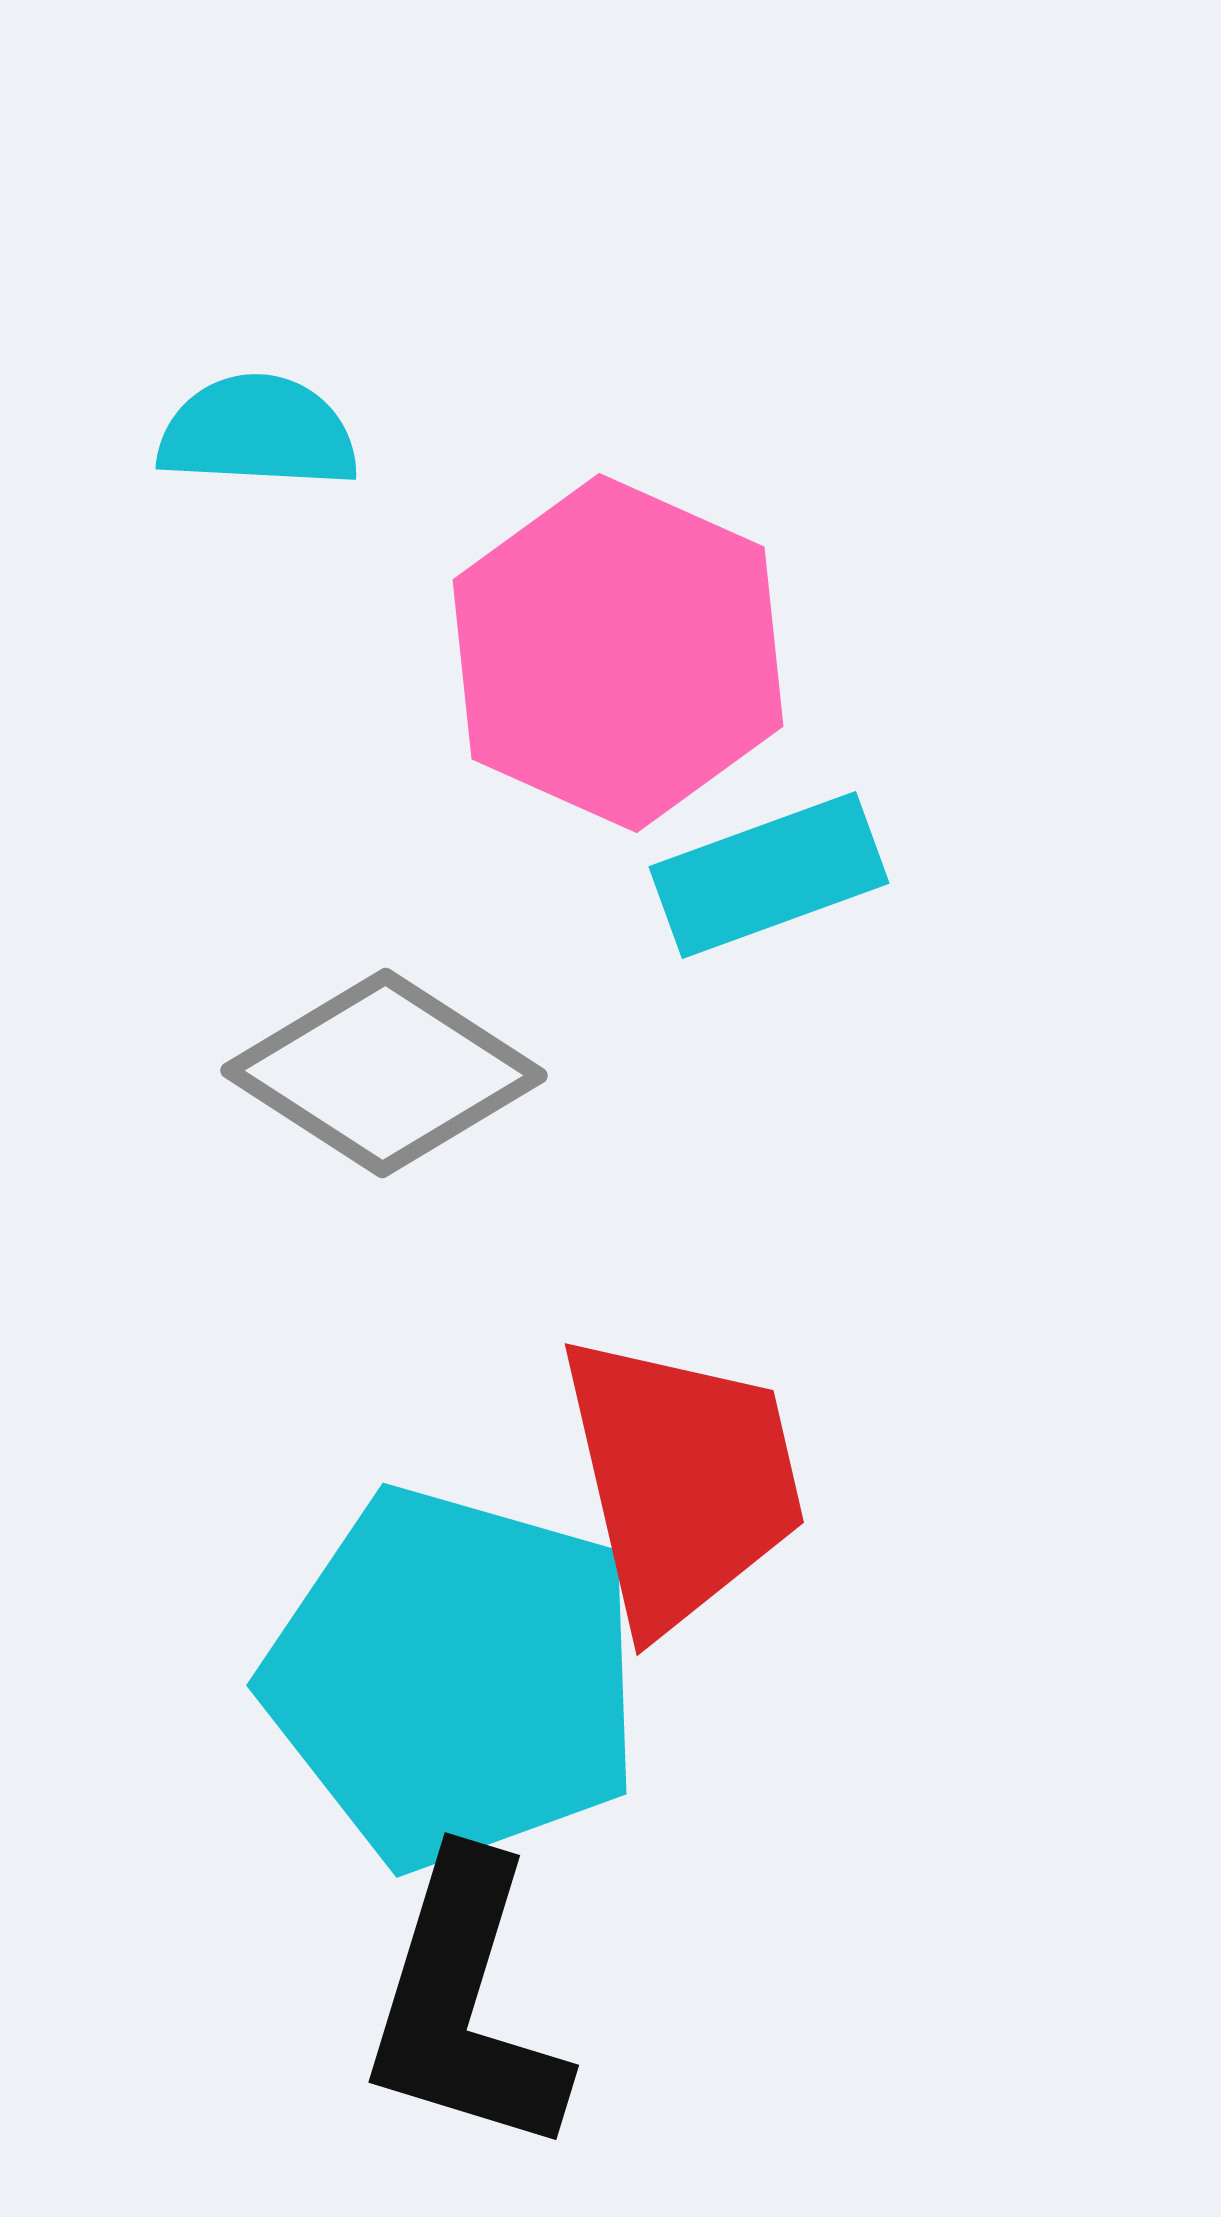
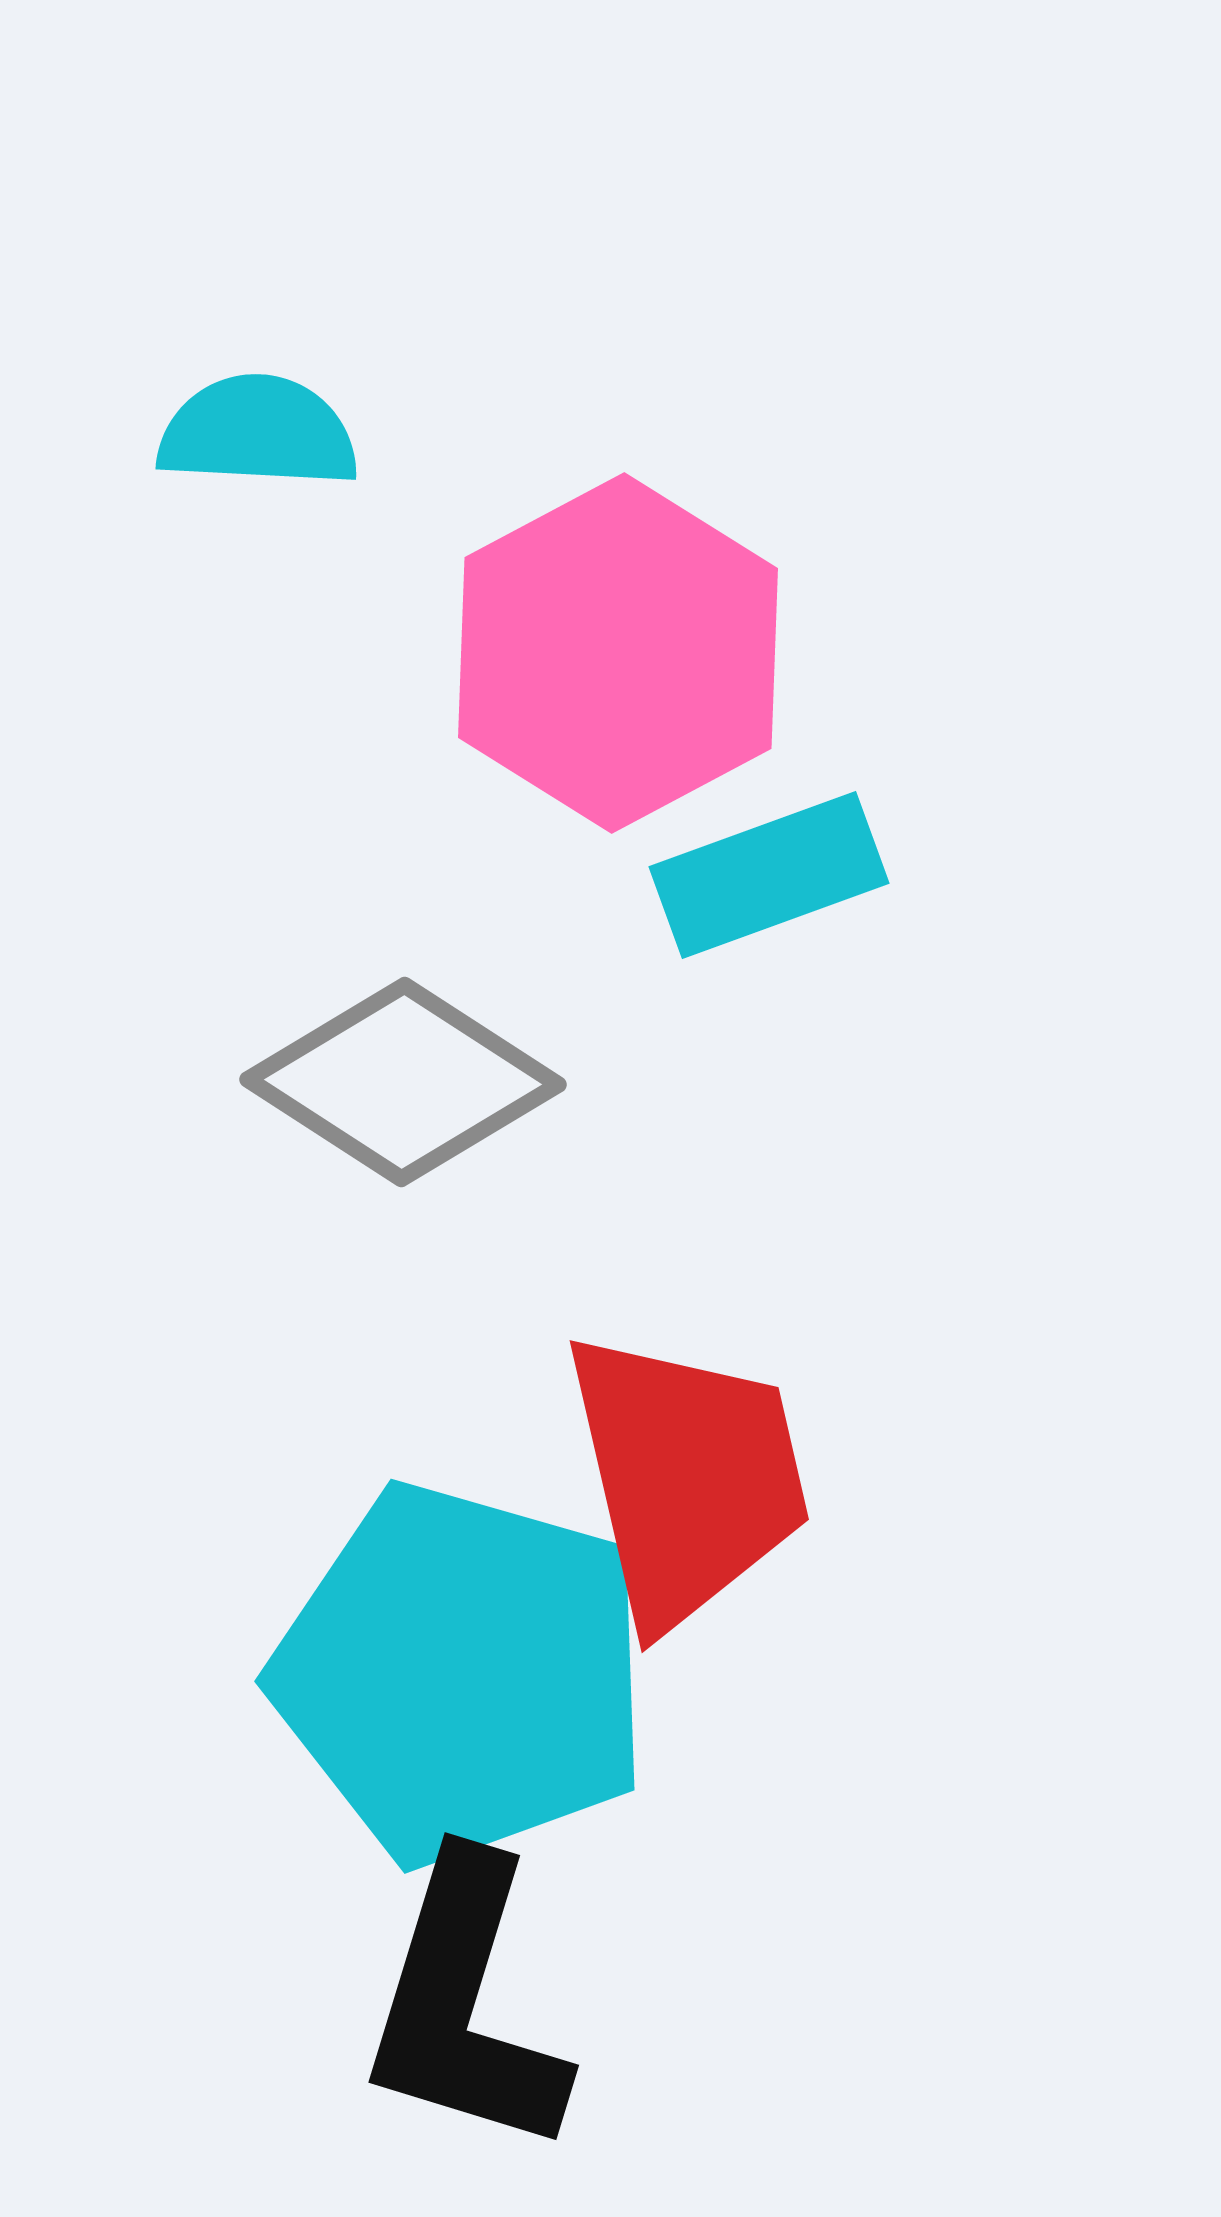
pink hexagon: rotated 8 degrees clockwise
gray diamond: moved 19 px right, 9 px down
red trapezoid: moved 5 px right, 3 px up
cyan pentagon: moved 8 px right, 4 px up
